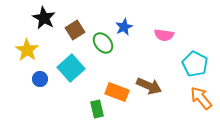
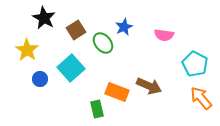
brown square: moved 1 px right
